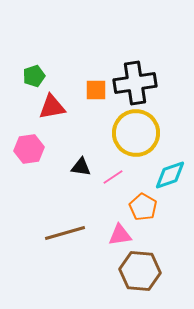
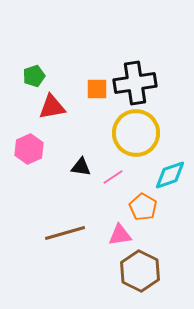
orange square: moved 1 px right, 1 px up
pink hexagon: rotated 16 degrees counterclockwise
brown hexagon: rotated 21 degrees clockwise
